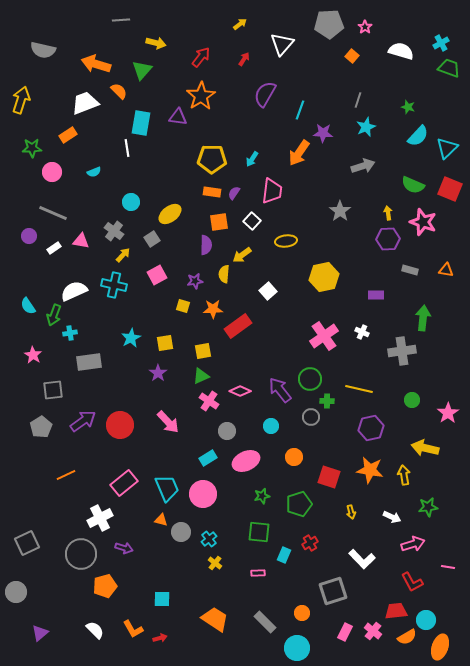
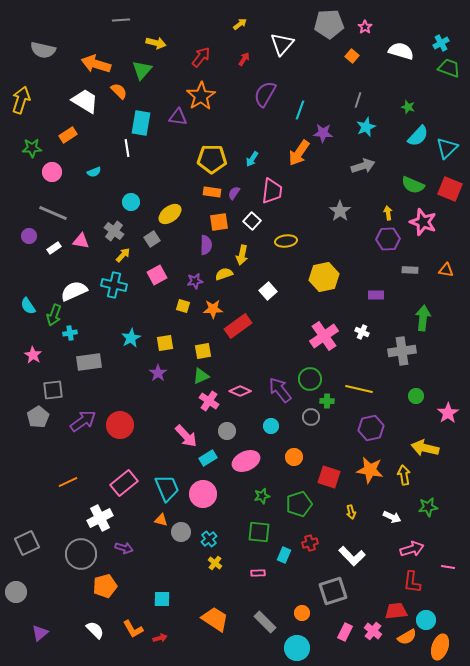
white trapezoid at (85, 103): moved 2 px up; rotated 52 degrees clockwise
yellow arrow at (242, 255): rotated 42 degrees counterclockwise
gray rectangle at (410, 270): rotated 14 degrees counterclockwise
yellow semicircle at (224, 274): rotated 66 degrees clockwise
green circle at (412, 400): moved 4 px right, 4 px up
pink arrow at (168, 422): moved 18 px right, 14 px down
gray pentagon at (41, 427): moved 3 px left, 10 px up
orange line at (66, 475): moved 2 px right, 7 px down
red cross at (310, 543): rotated 14 degrees clockwise
pink arrow at (413, 544): moved 1 px left, 5 px down
white L-shape at (362, 559): moved 10 px left, 3 px up
red L-shape at (412, 582): rotated 35 degrees clockwise
